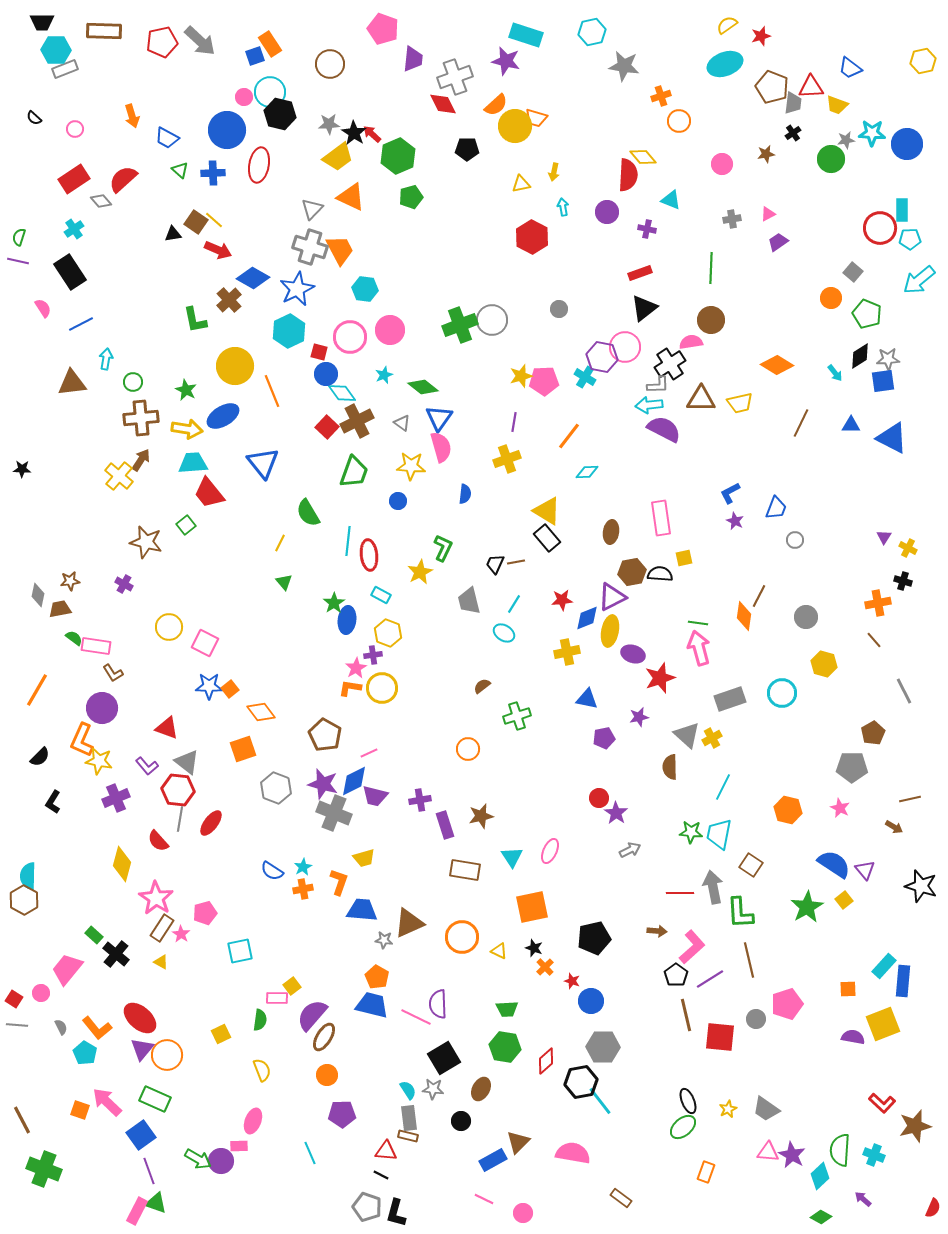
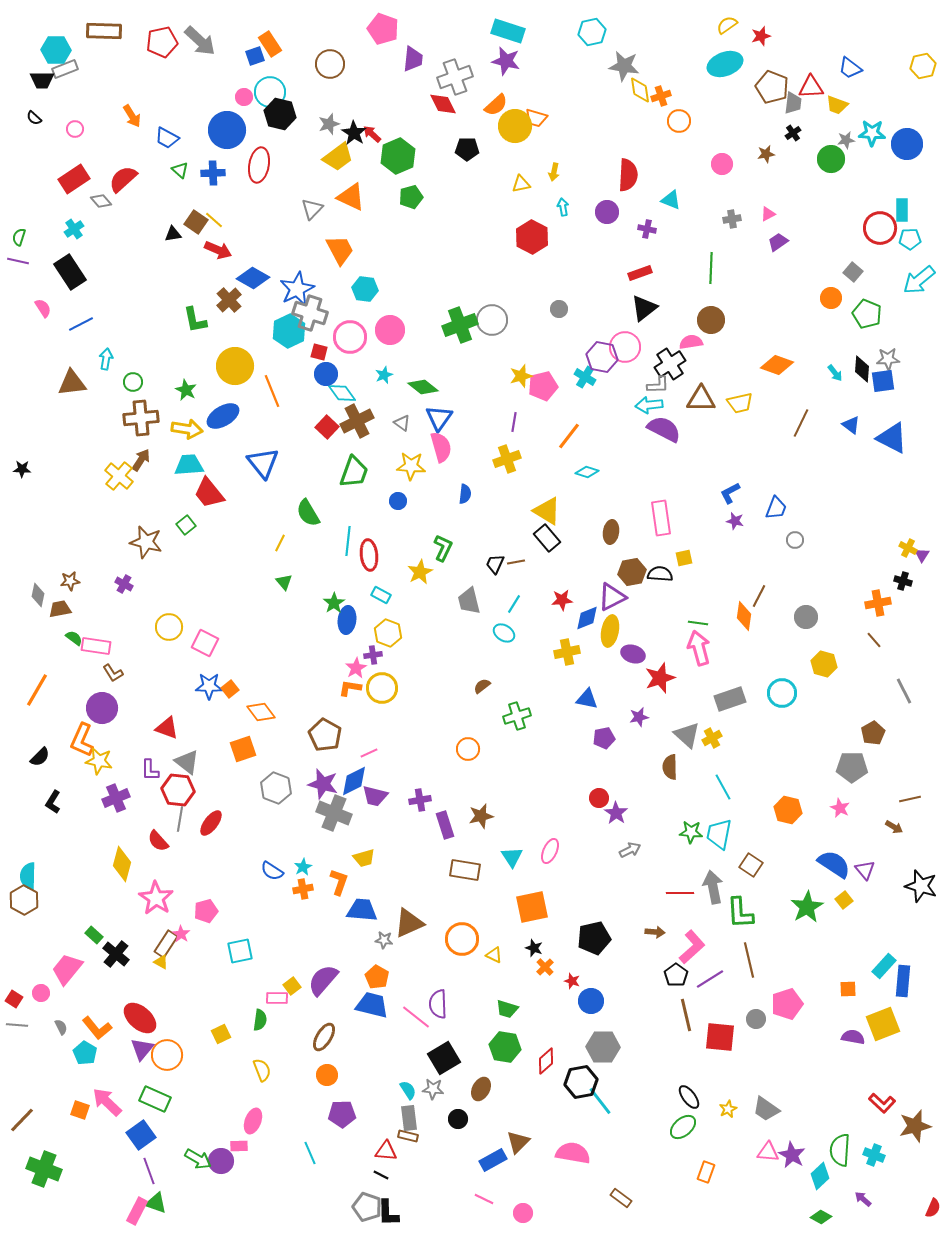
black trapezoid at (42, 22): moved 58 px down
cyan rectangle at (526, 35): moved 18 px left, 4 px up
yellow hexagon at (923, 61): moved 5 px down
orange arrow at (132, 116): rotated 15 degrees counterclockwise
gray star at (329, 124): rotated 15 degrees counterclockwise
yellow diamond at (643, 157): moved 3 px left, 67 px up; rotated 32 degrees clockwise
gray cross at (310, 247): moved 66 px down
black diamond at (860, 356): moved 2 px right, 13 px down; rotated 52 degrees counterclockwise
orange diamond at (777, 365): rotated 12 degrees counterclockwise
pink pentagon at (544, 381): moved 1 px left, 5 px down; rotated 12 degrees counterclockwise
blue triangle at (851, 425): rotated 36 degrees clockwise
cyan trapezoid at (193, 463): moved 4 px left, 2 px down
cyan diamond at (587, 472): rotated 20 degrees clockwise
purple star at (735, 521): rotated 12 degrees counterclockwise
purple triangle at (884, 537): moved 38 px right, 18 px down
purple L-shape at (147, 766): moved 3 px right, 4 px down; rotated 40 degrees clockwise
cyan line at (723, 787): rotated 56 degrees counterclockwise
pink pentagon at (205, 913): moved 1 px right, 2 px up
brown rectangle at (162, 928): moved 4 px right, 16 px down
brown arrow at (657, 931): moved 2 px left, 1 px down
orange circle at (462, 937): moved 2 px down
yellow triangle at (499, 951): moved 5 px left, 4 px down
green trapezoid at (507, 1009): rotated 20 degrees clockwise
purple semicircle at (312, 1015): moved 11 px right, 35 px up
pink line at (416, 1017): rotated 12 degrees clockwise
black ellipse at (688, 1101): moved 1 px right, 4 px up; rotated 15 degrees counterclockwise
brown line at (22, 1120): rotated 72 degrees clockwise
black circle at (461, 1121): moved 3 px left, 2 px up
black L-shape at (396, 1213): moved 8 px left; rotated 16 degrees counterclockwise
